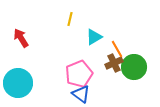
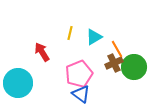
yellow line: moved 14 px down
red arrow: moved 21 px right, 14 px down
